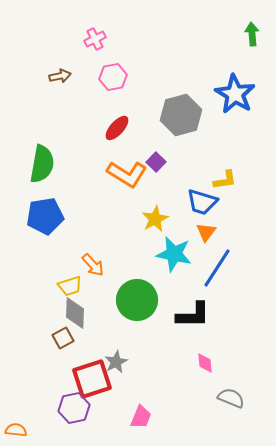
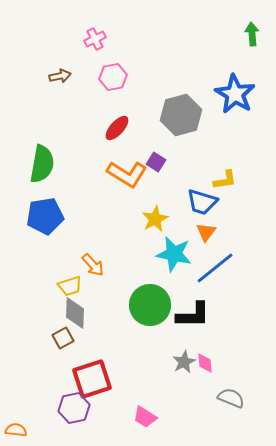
purple square: rotated 12 degrees counterclockwise
blue line: moved 2 px left; rotated 18 degrees clockwise
green circle: moved 13 px right, 5 px down
gray star: moved 68 px right
pink trapezoid: moved 4 px right; rotated 100 degrees clockwise
